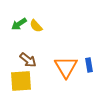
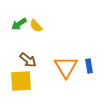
blue rectangle: moved 1 px down
